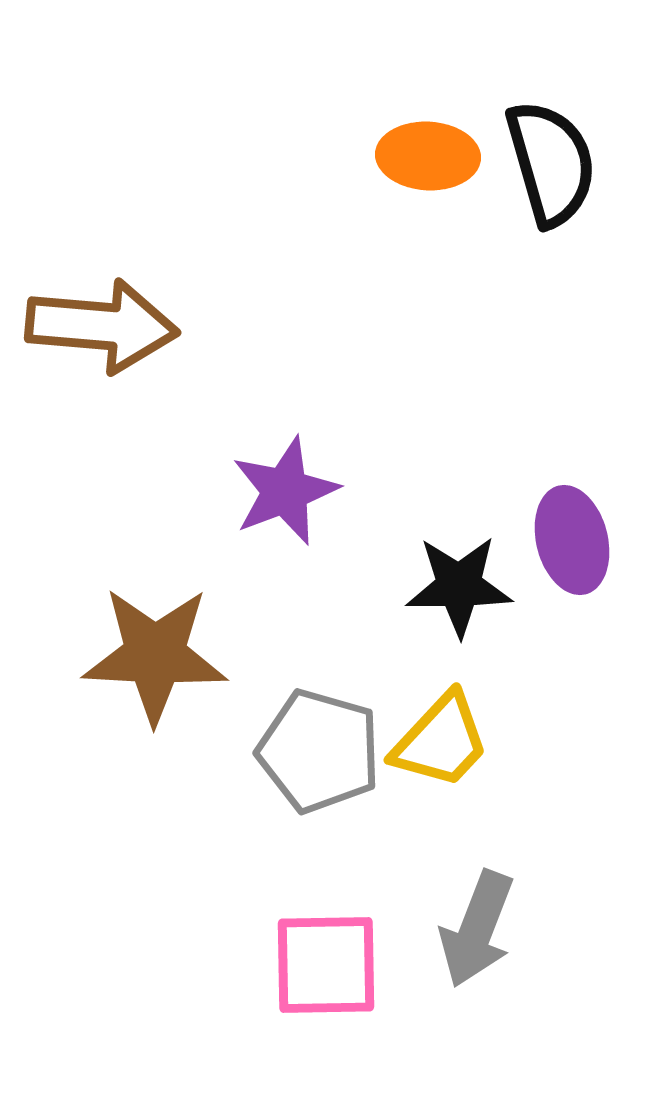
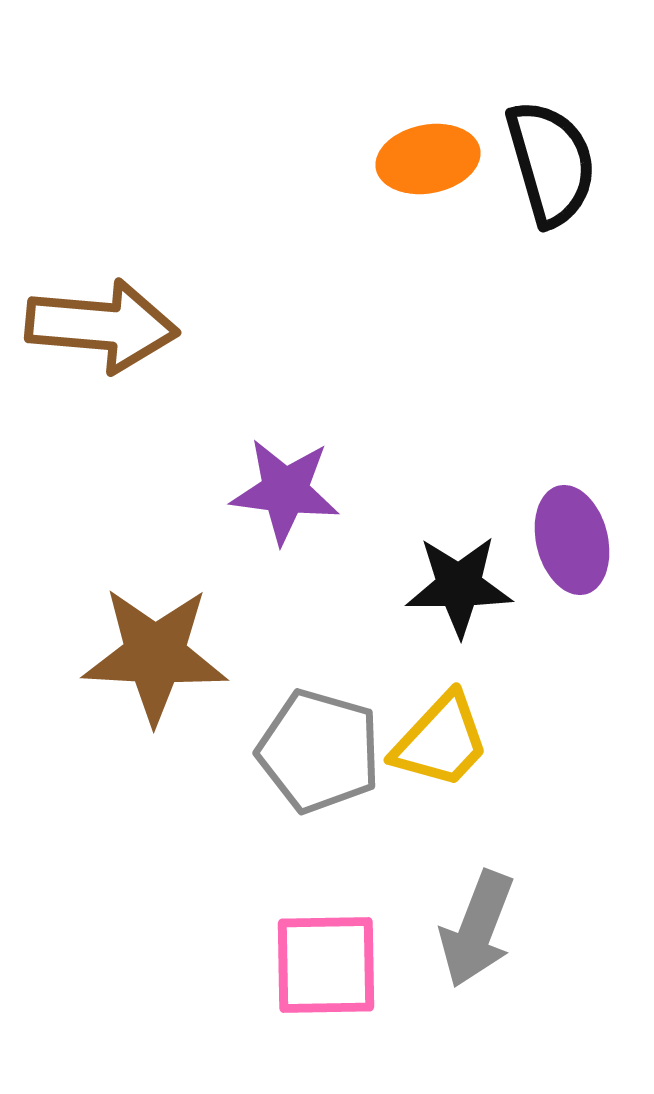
orange ellipse: moved 3 px down; rotated 14 degrees counterclockwise
purple star: rotated 28 degrees clockwise
